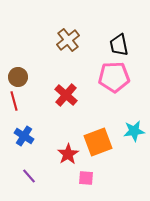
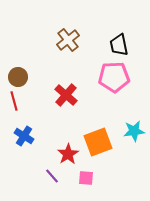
purple line: moved 23 px right
